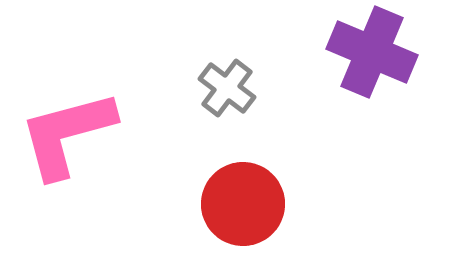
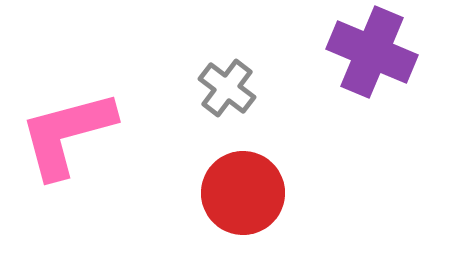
red circle: moved 11 px up
